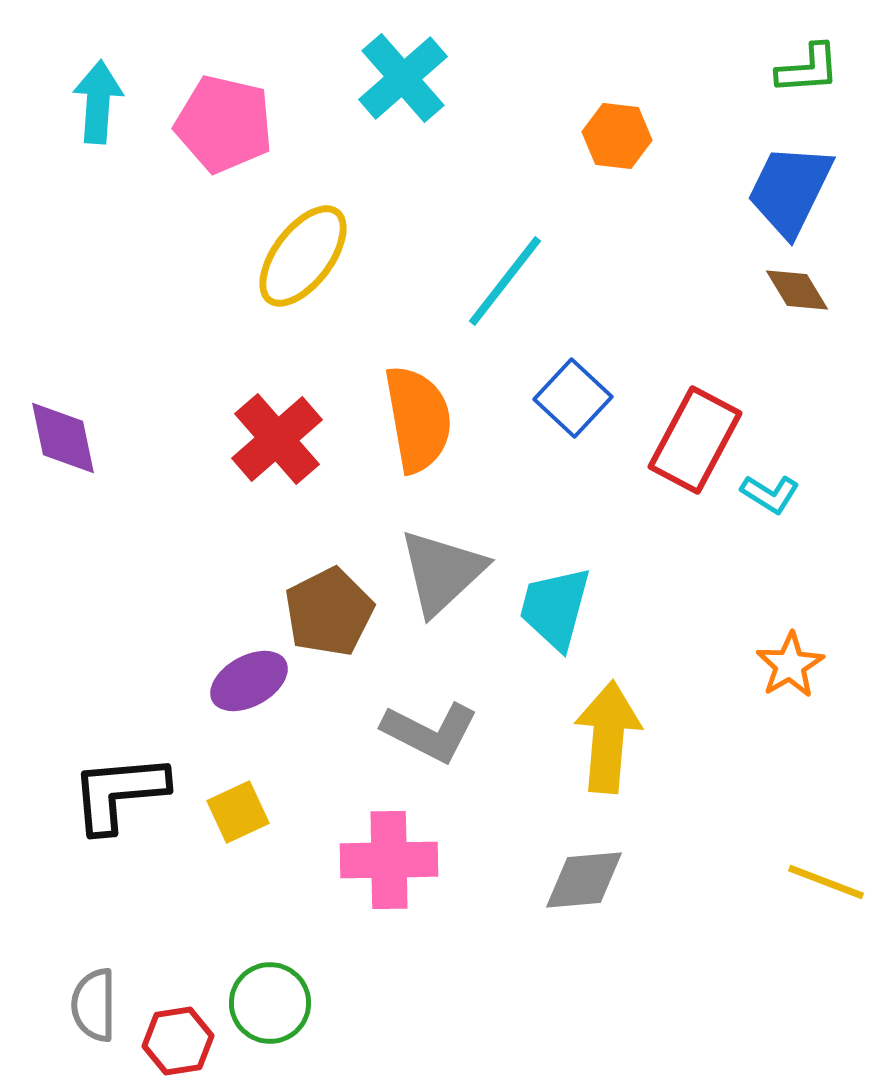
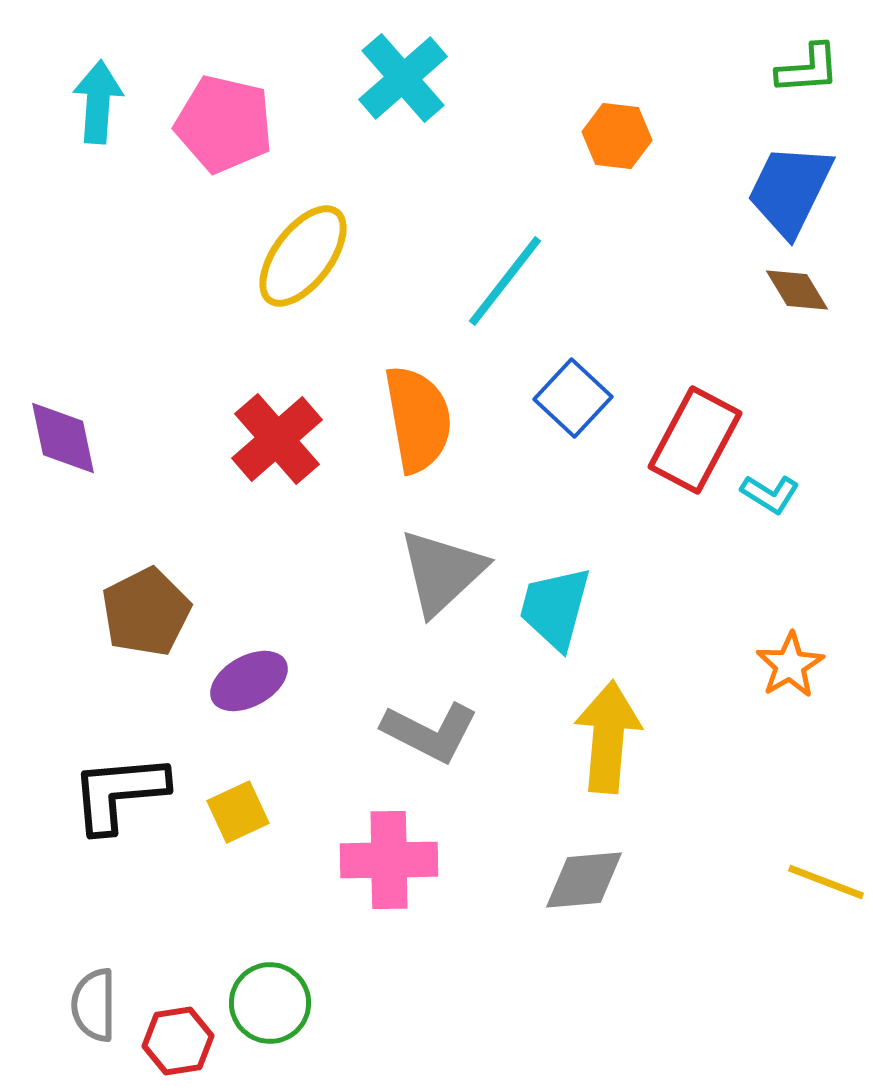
brown pentagon: moved 183 px left
